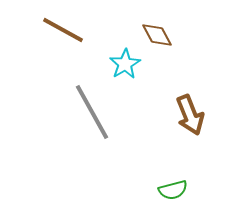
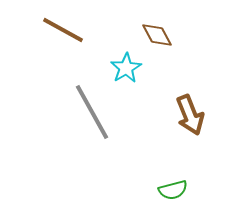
cyan star: moved 1 px right, 4 px down
